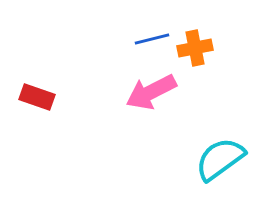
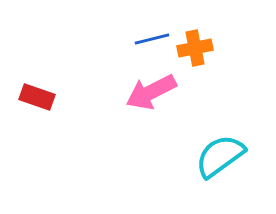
cyan semicircle: moved 3 px up
